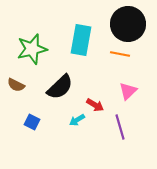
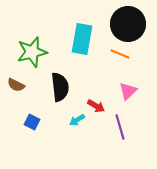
cyan rectangle: moved 1 px right, 1 px up
green star: moved 3 px down
orange line: rotated 12 degrees clockwise
black semicircle: rotated 52 degrees counterclockwise
red arrow: moved 1 px right, 1 px down
